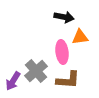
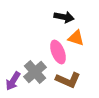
orange triangle: moved 4 px left, 1 px down; rotated 24 degrees clockwise
pink ellipse: moved 4 px left; rotated 15 degrees counterclockwise
gray cross: moved 1 px left, 1 px down
brown L-shape: rotated 20 degrees clockwise
